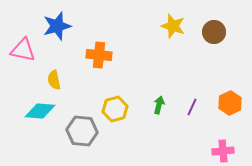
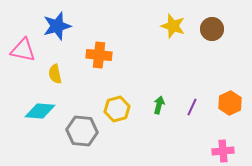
brown circle: moved 2 px left, 3 px up
yellow semicircle: moved 1 px right, 6 px up
yellow hexagon: moved 2 px right
